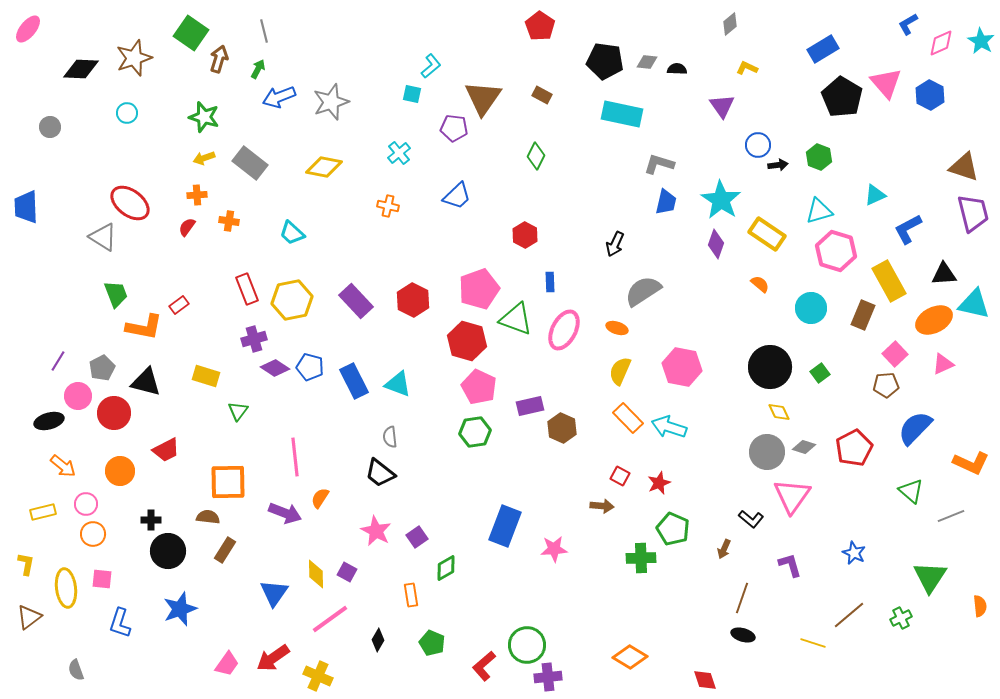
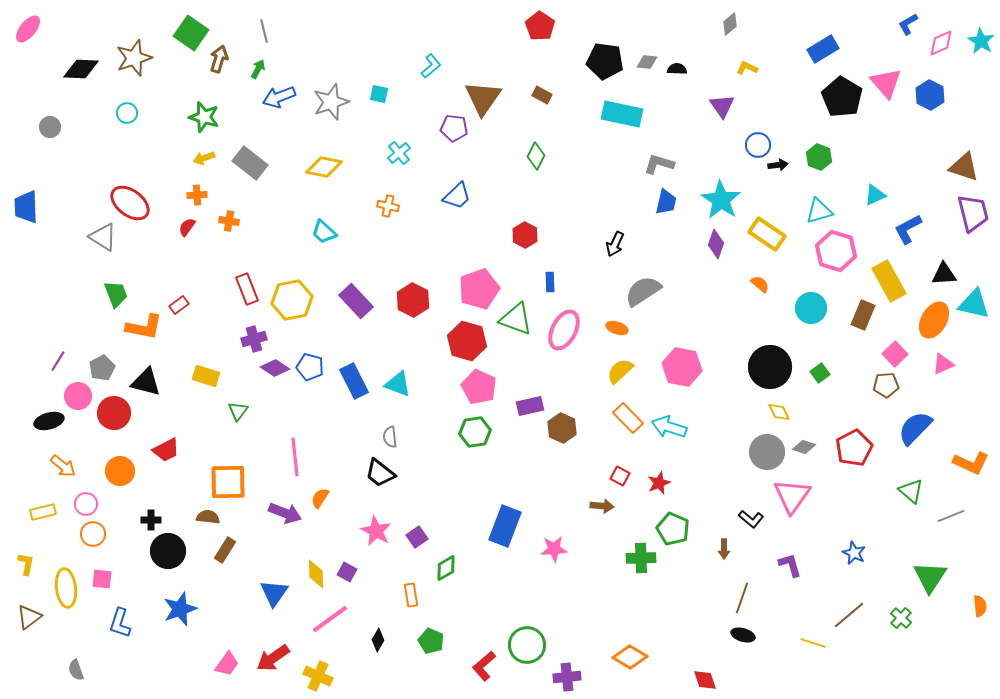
cyan square at (412, 94): moved 33 px left
cyan trapezoid at (292, 233): moved 32 px right, 1 px up
orange ellipse at (934, 320): rotated 33 degrees counterclockwise
yellow semicircle at (620, 371): rotated 24 degrees clockwise
brown arrow at (724, 549): rotated 24 degrees counterclockwise
green cross at (901, 618): rotated 20 degrees counterclockwise
green pentagon at (432, 643): moved 1 px left, 2 px up
purple cross at (548, 677): moved 19 px right
